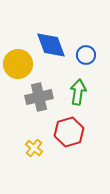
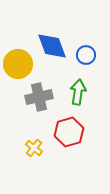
blue diamond: moved 1 px right, 1 px down
